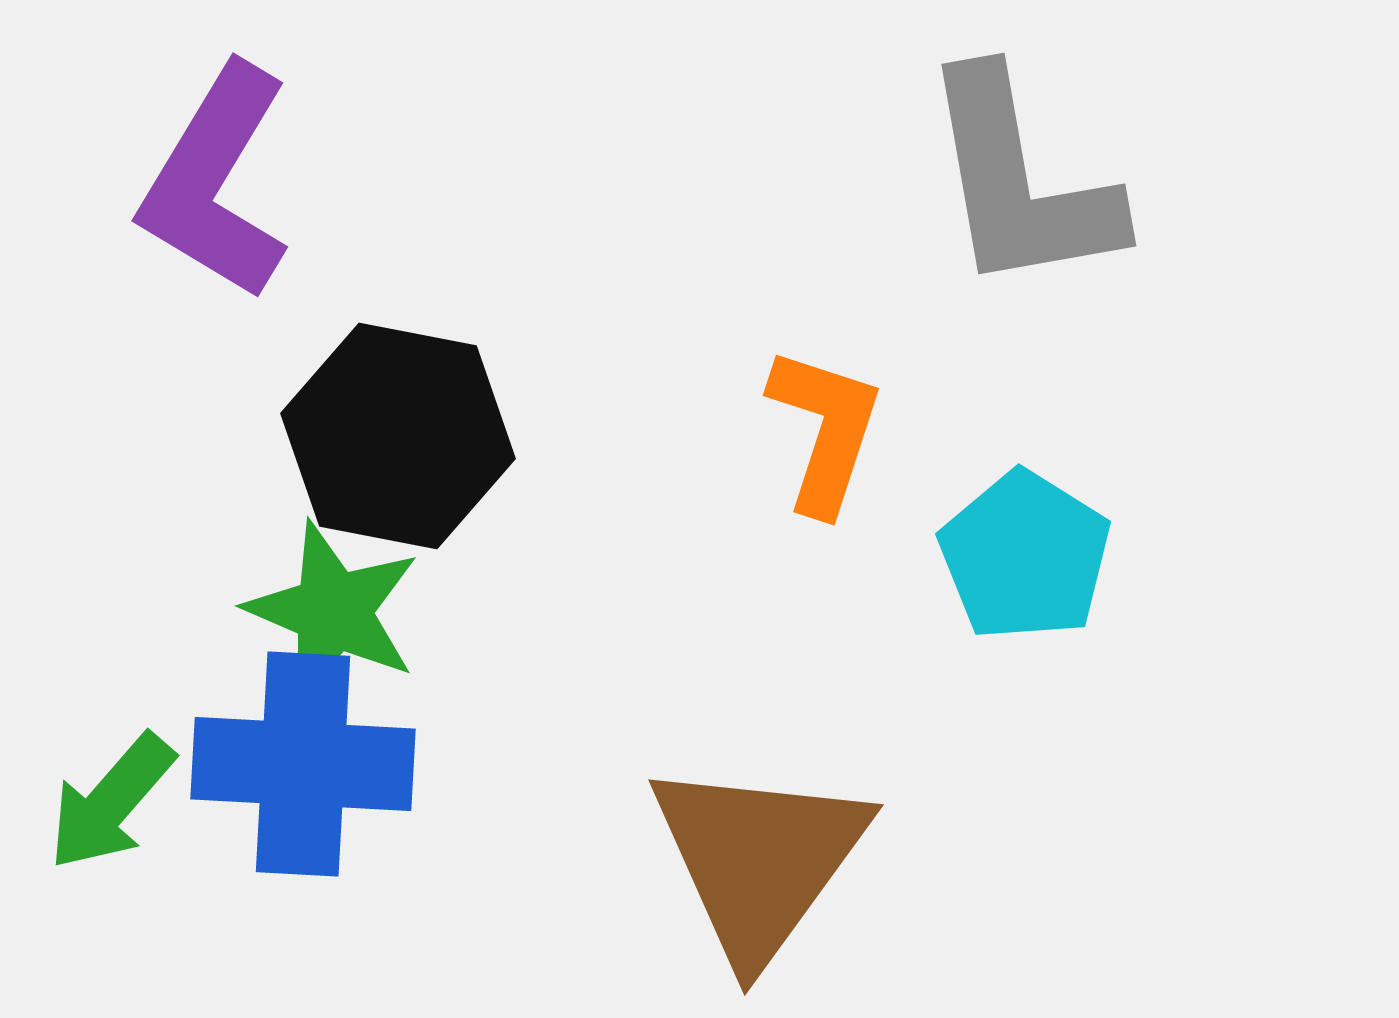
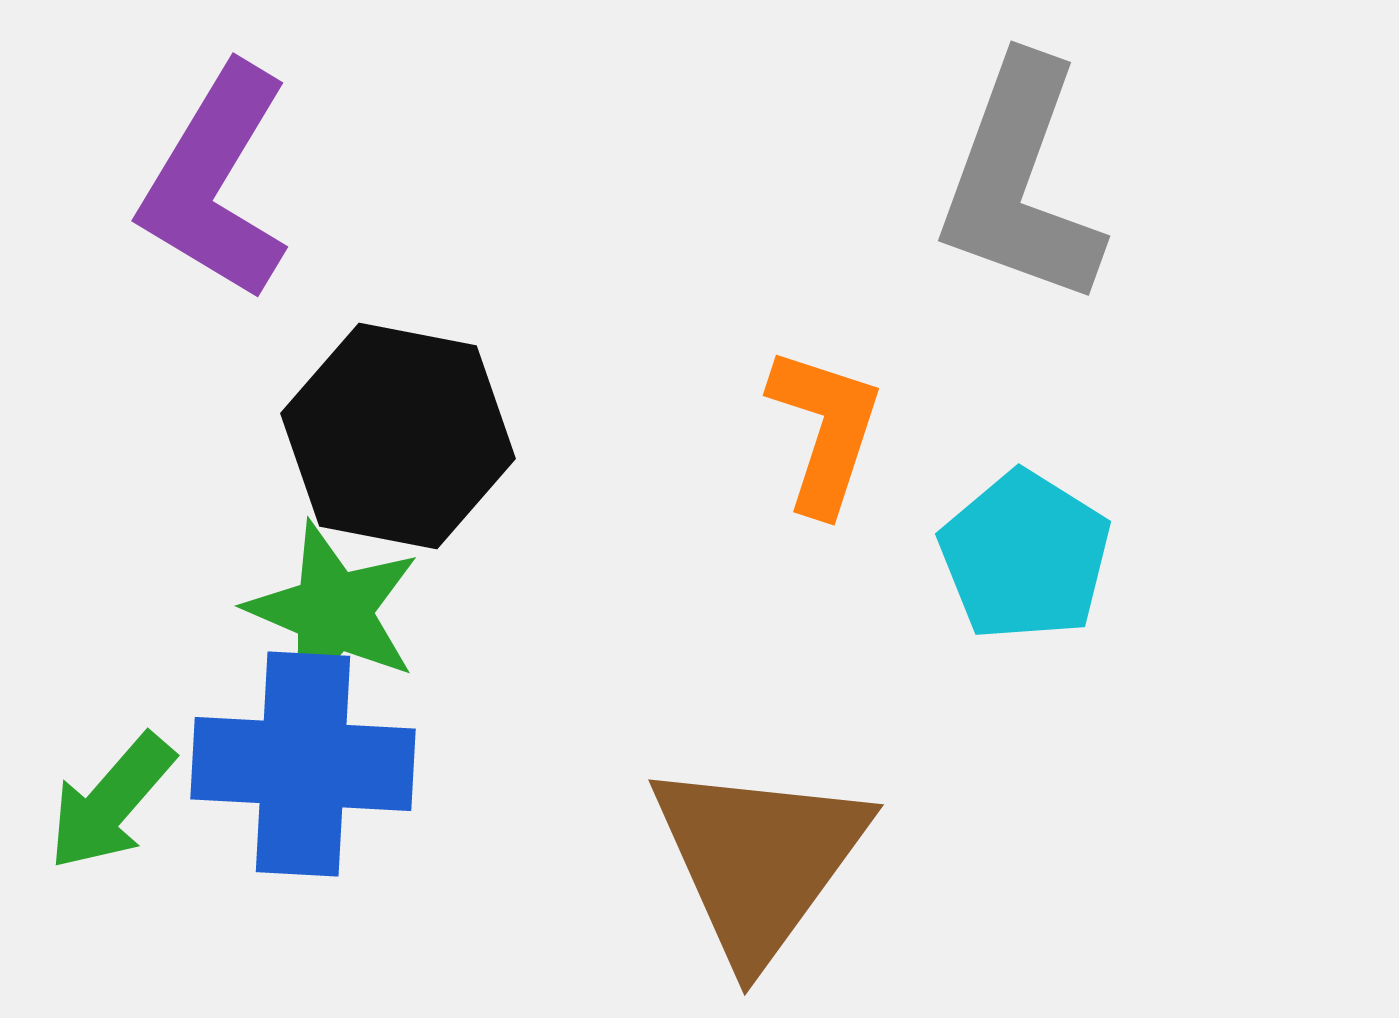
gray L-shape: rotated 30 degrees clockwise
